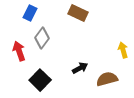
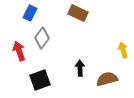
black arrow: rotated 63 degrees counterclockwise
black square: rotated 25 degrees clockwise
